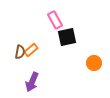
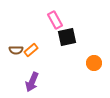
brown semicircle: moved 4 px left, 2 px up; rotated 80 degrees clockwise
